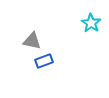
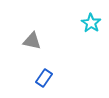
blue rectangle: moved 17 px down; rotated 36 degrees counterclockwise
